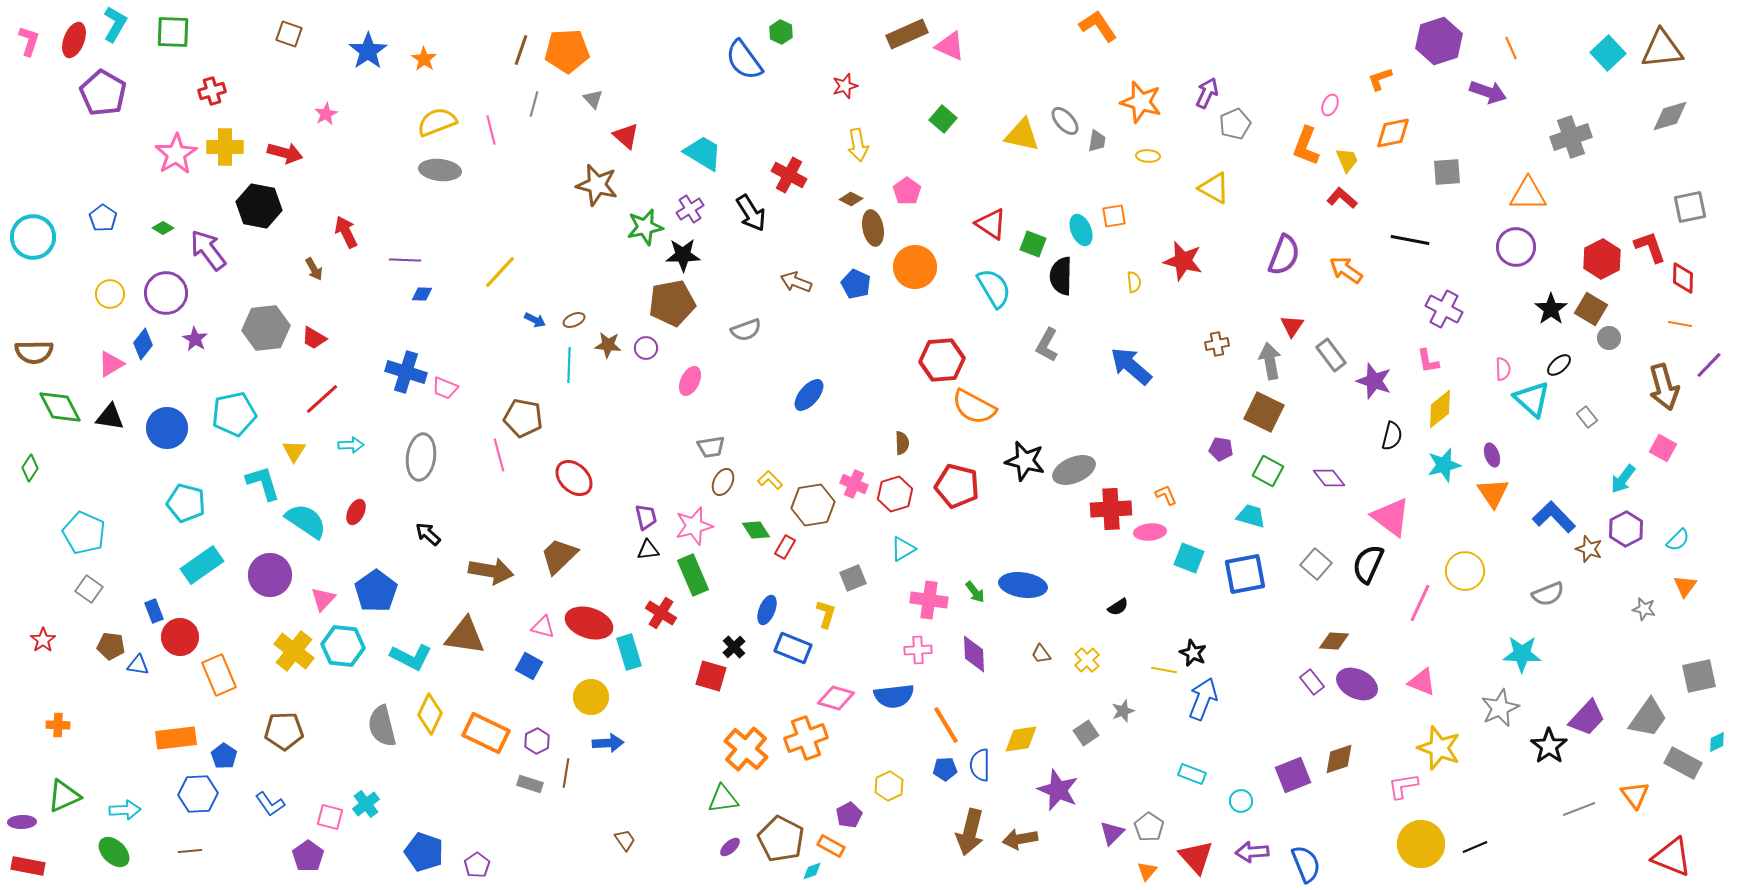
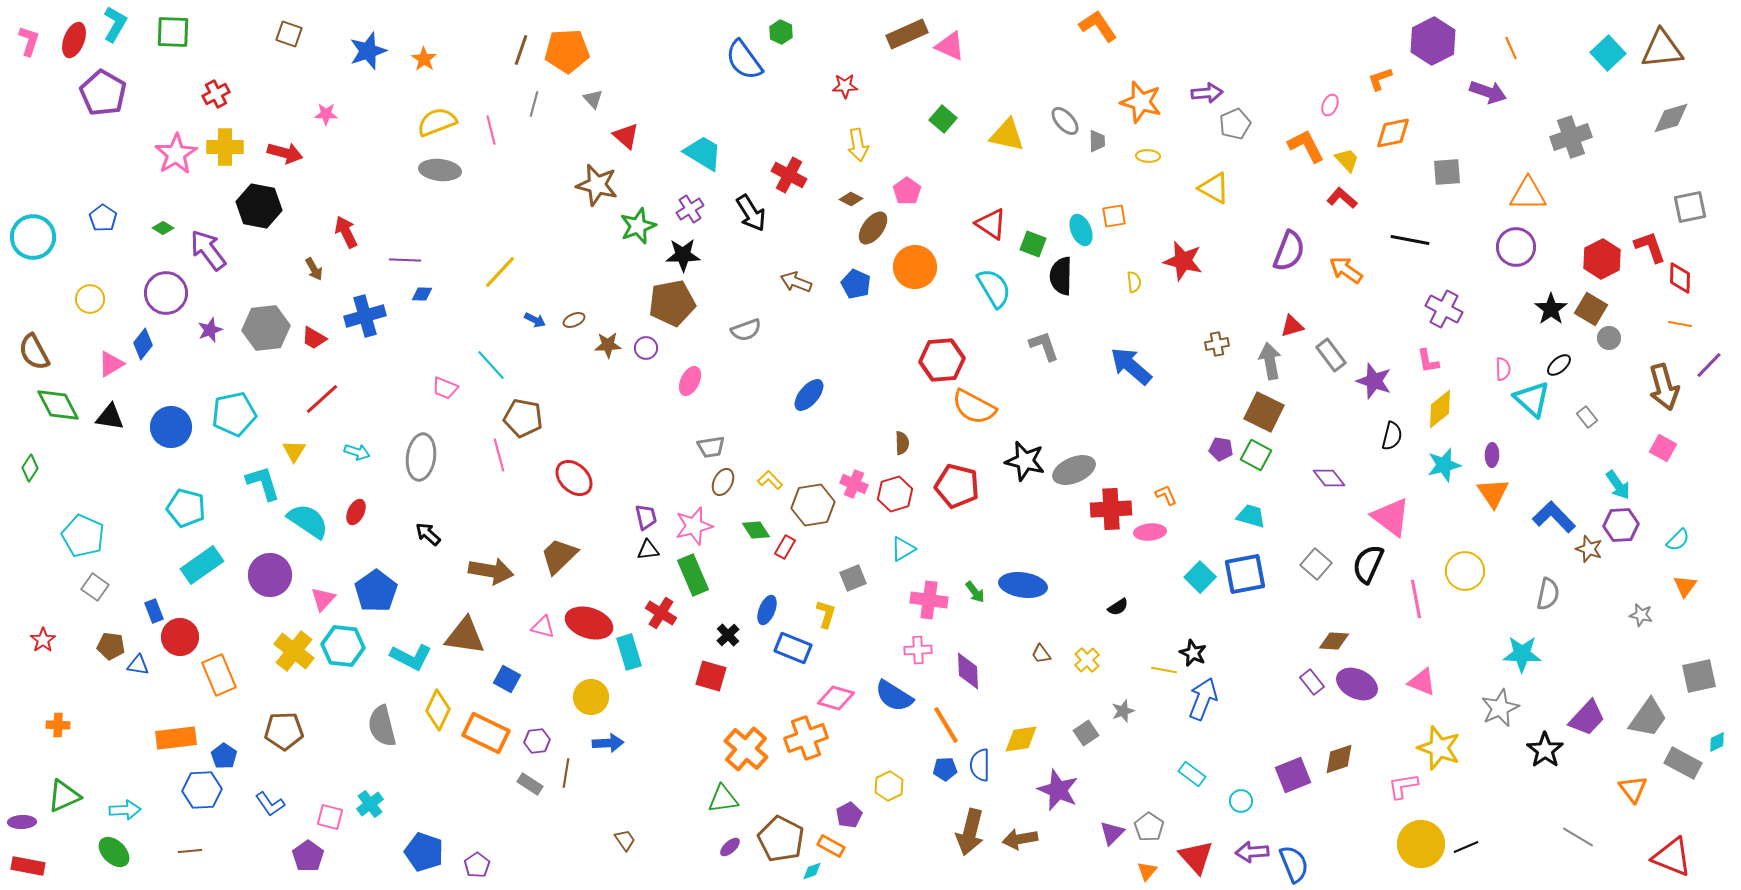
purple hexagon at (1439, 41): moved 6 px left; rotated 9 degrees counterclockwise
blue star at (368, 51): rotated 15 degrees clockwise
red star at (845, 86): rotated 15 degrees clockwise
red cross at (212, 91): moved 4 px right, 3 px down; rotated 12 degrees counterclockwise
purple arrow at (1207, 93): rotated 60 degrees clockwise
pink star at (326, 114): rotated 30 degrees clockwise
gray diamond at (1670, 116): moved 1 px right, 2 px down
yellow triangle at (1022, 135): moved 15 px left
gray trapezoid at (1097, 141): rotated 10 degrees counterclockwise
orange L-shape at (1306, 146): rotated 132 degrees clockwise
yellow trapezoid at (1347, 160): rotated 20 degrees counterclockwise
green star at (645, 227): moved 7 px left, 1 px up; rotated 9 degrees counterclockwise
brown ellipse at (873, 228): rotated 48 degrees clockwise
purple semicircle at (1284, 255): moved 5 px right, 4 px up
red diamond at (1683, 278): moved 3 px left
yellow circle at (110, 294): moved 20 px left, 5 px down
red triangle at (1292, 326): rotated 40 degrees clockwise
purple star at (195, 339): moved 15 px right, 9 px up; rotated 20 degrees clockwise
brown star at (608, 345): rotated 8 degrees counterclockwise
gray L-shape at (1047, 345): moved 3 px left, 1 px down; rotated 132 degrees clockwise
brown semicircle at (34, 352): rotated 63 degrees clockwise
cyan line at (569, 365): moved 78 px left; rotated 44 degrees counterclockwise
blue cross at (406, 372): moved 41 px left, 56 px up; rotated 33 degrees counterclockwise
green diamond at (60, 407): moved 2 px left, 2 px up
blue circle at (167, 428): moved 4 px right, 1 px up
cyan arrow at (351, 445): moved 6 px right, 7 px down; rotated 20 degrees clockwise
purple ellipse at (1492, 455): rotated 20 degrees clockwise
green square at (1268, 471): moved 12 px left, 16 px up
cyan arrow at (1623, 479): moved 5 px left, 6 px down; rotated 72 degrees counterclockwise
cyan pentagon at (186, 503): moved 5 px down
cyan semicircle at (306, 521): moved 2 px right
purple hexagon at (1626, 529): moved 5 px left, 4 px up; rotated 24 degrees clockwise
cyan pentagon at (84, 533): moved 1 px left, 3 px down
cyan square at (1189, 558): moved 11 px right, 19 px down; rotated 24 degrees clockwise
gray square at (89, 589): moved 6 px right, 2 px up
gray semicircle at (1548, 594): rotated 56 degrees counterclockwise
pink line at (1420, 603): moved 4 px left, 4 px up; rotated 36 degrees counterclockwise
gray star at (1644, 609): moved 3 px left, 6 px down
black cross at (734, 647): moved 6 px left, 12 px up
purple diamond at (974, 654): moved 6 px left, 17 px down
blue square at (529, 666): moved 22 px left, 13 px down
blue semicircle at (894, 696): rotated 39 degrees clockwise
yellow diamond at (430, 714): moved 8 px right, 4 px up
purple hexagon at (537, 741): rotated 20 degrees clockwise
black star at (1549, 746): moved 4 px left, 4 px down
cyan rectangle at (1192, 774): rotated 16 degrees clockwise
gray rectangle at (530, 784): rotated 15 degrees clockwise
blue hexagon at (198, 794): moved 4 px right, 4 px up
orange triangle at (1635, 795): moved 2 px left, 6 px up
cyan cross at (366, 804): moved 4 px right
gray line at (1579, 809): moved 1 px left, 28 px down; rotated 52 degrees clockwise
black line at (1475, 847): moved 9 px left
blue semicircle at (1306, 864): moved 12 px left
